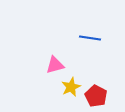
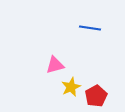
blue line: moved 10 px up
red pentagon: rotated 15 degrees clockwise
